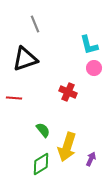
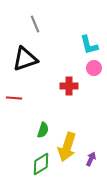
red cross: moved 1 px right, 6 px up; rotated 24 degrees counterclockwise
green semicircle: rotated 56 degrees clockwise
